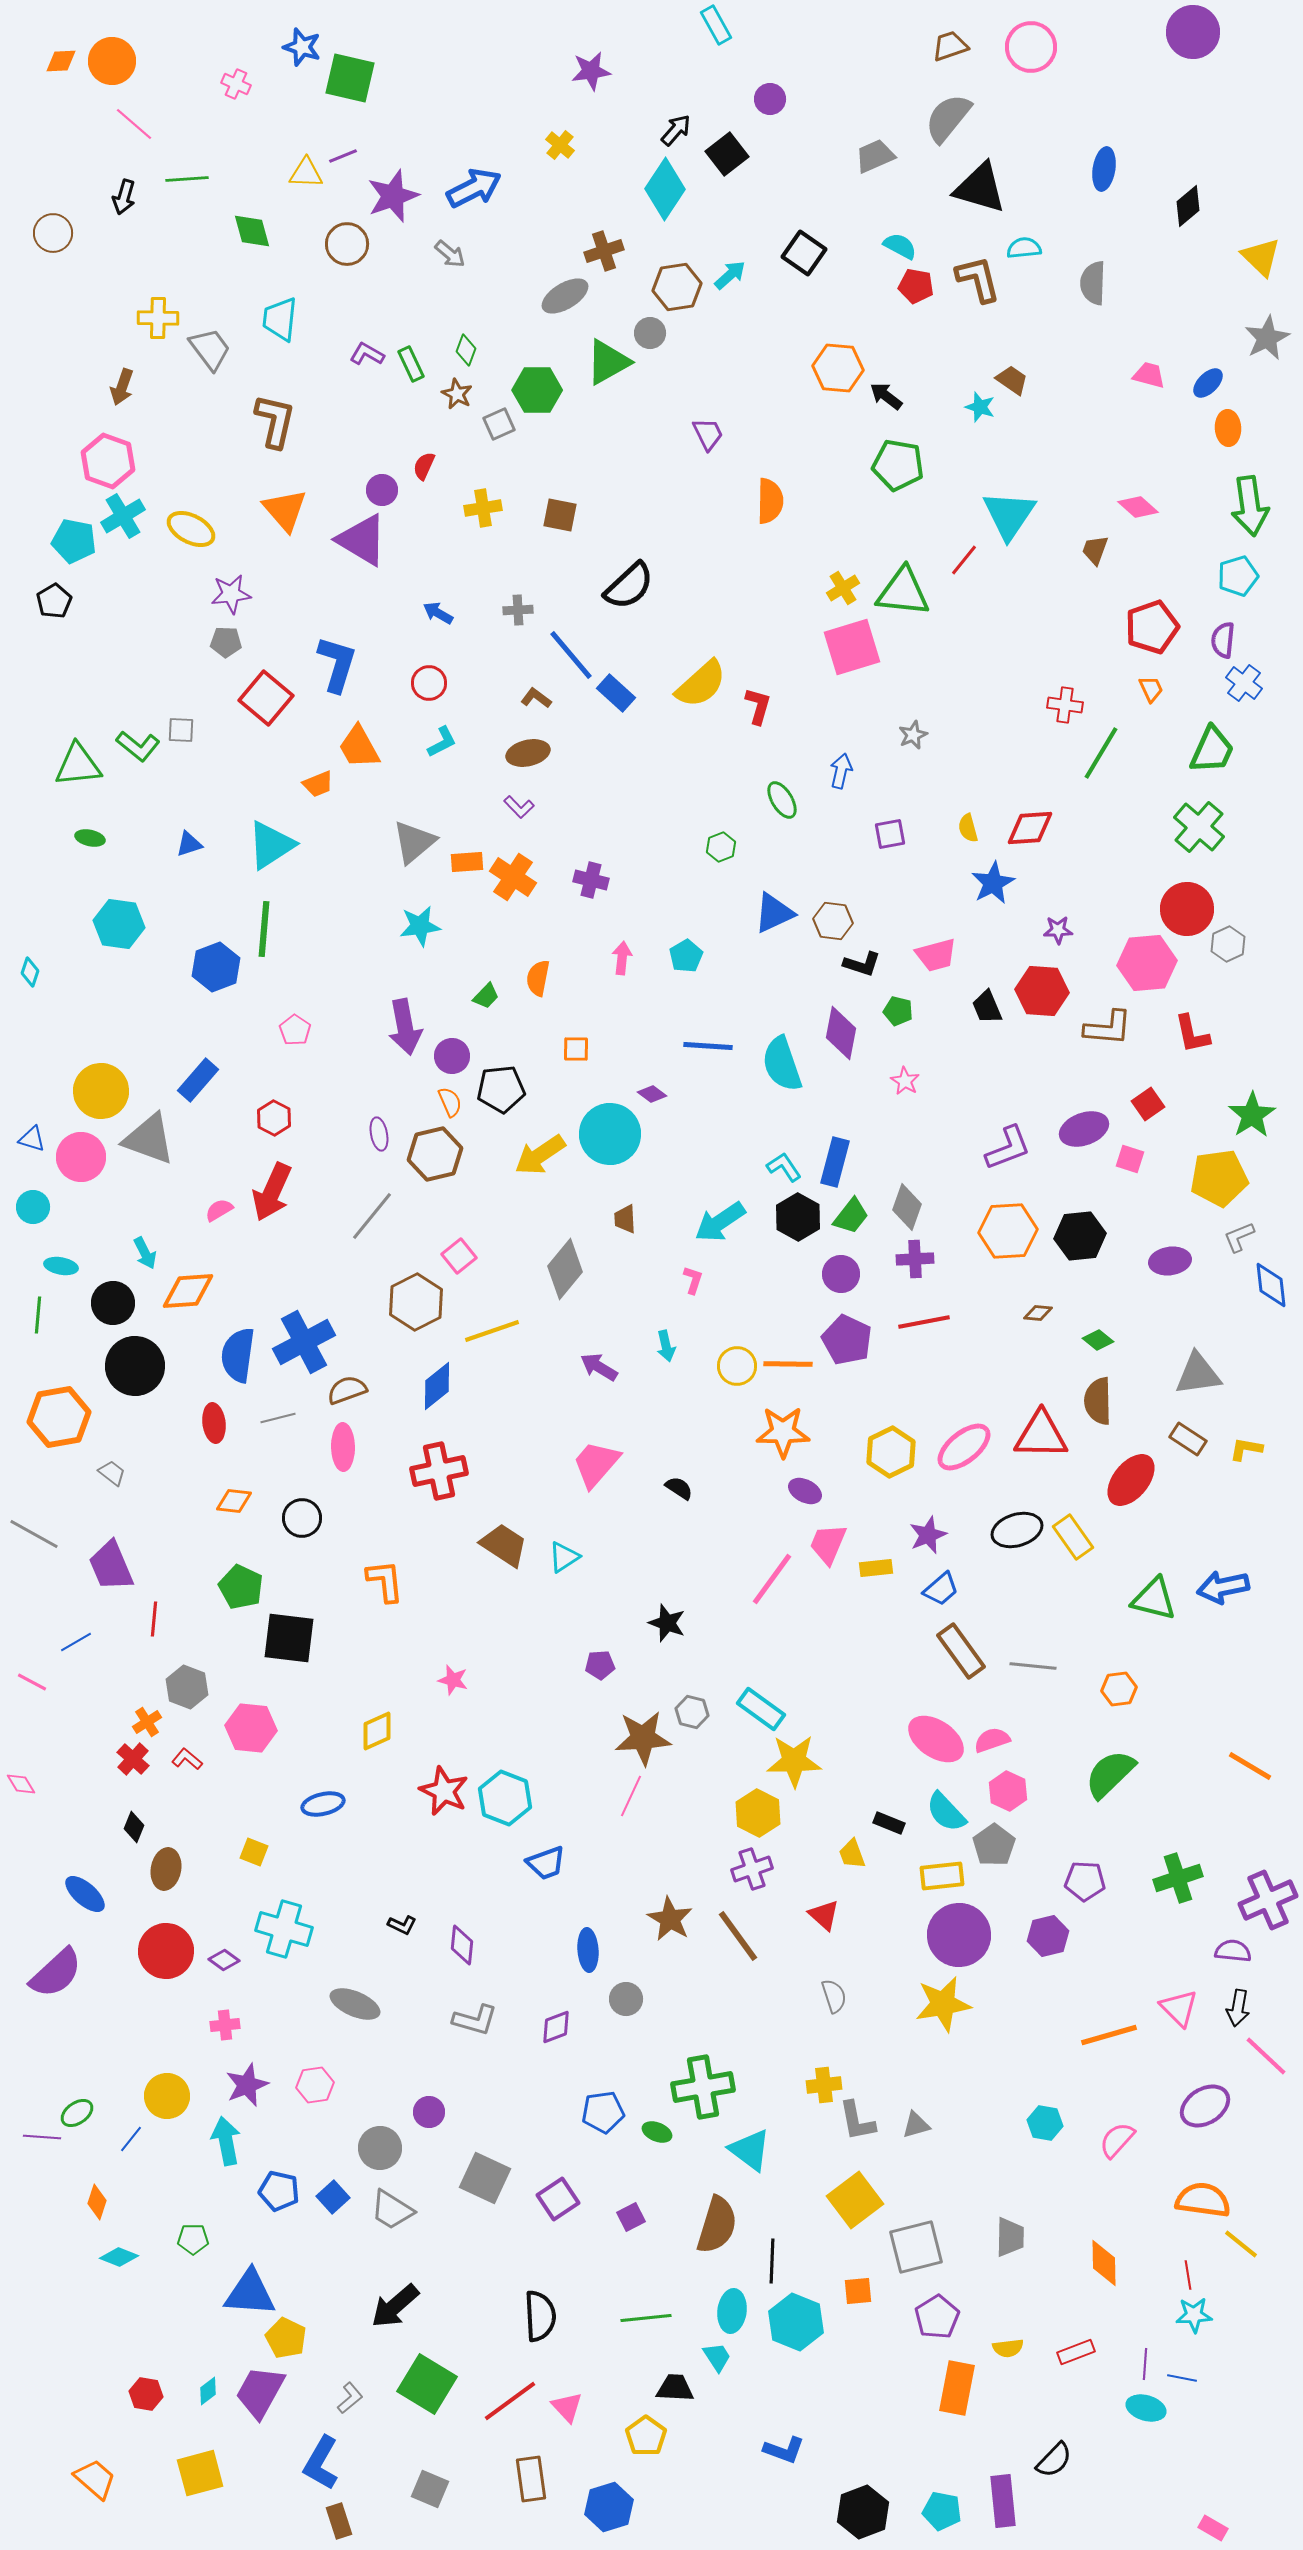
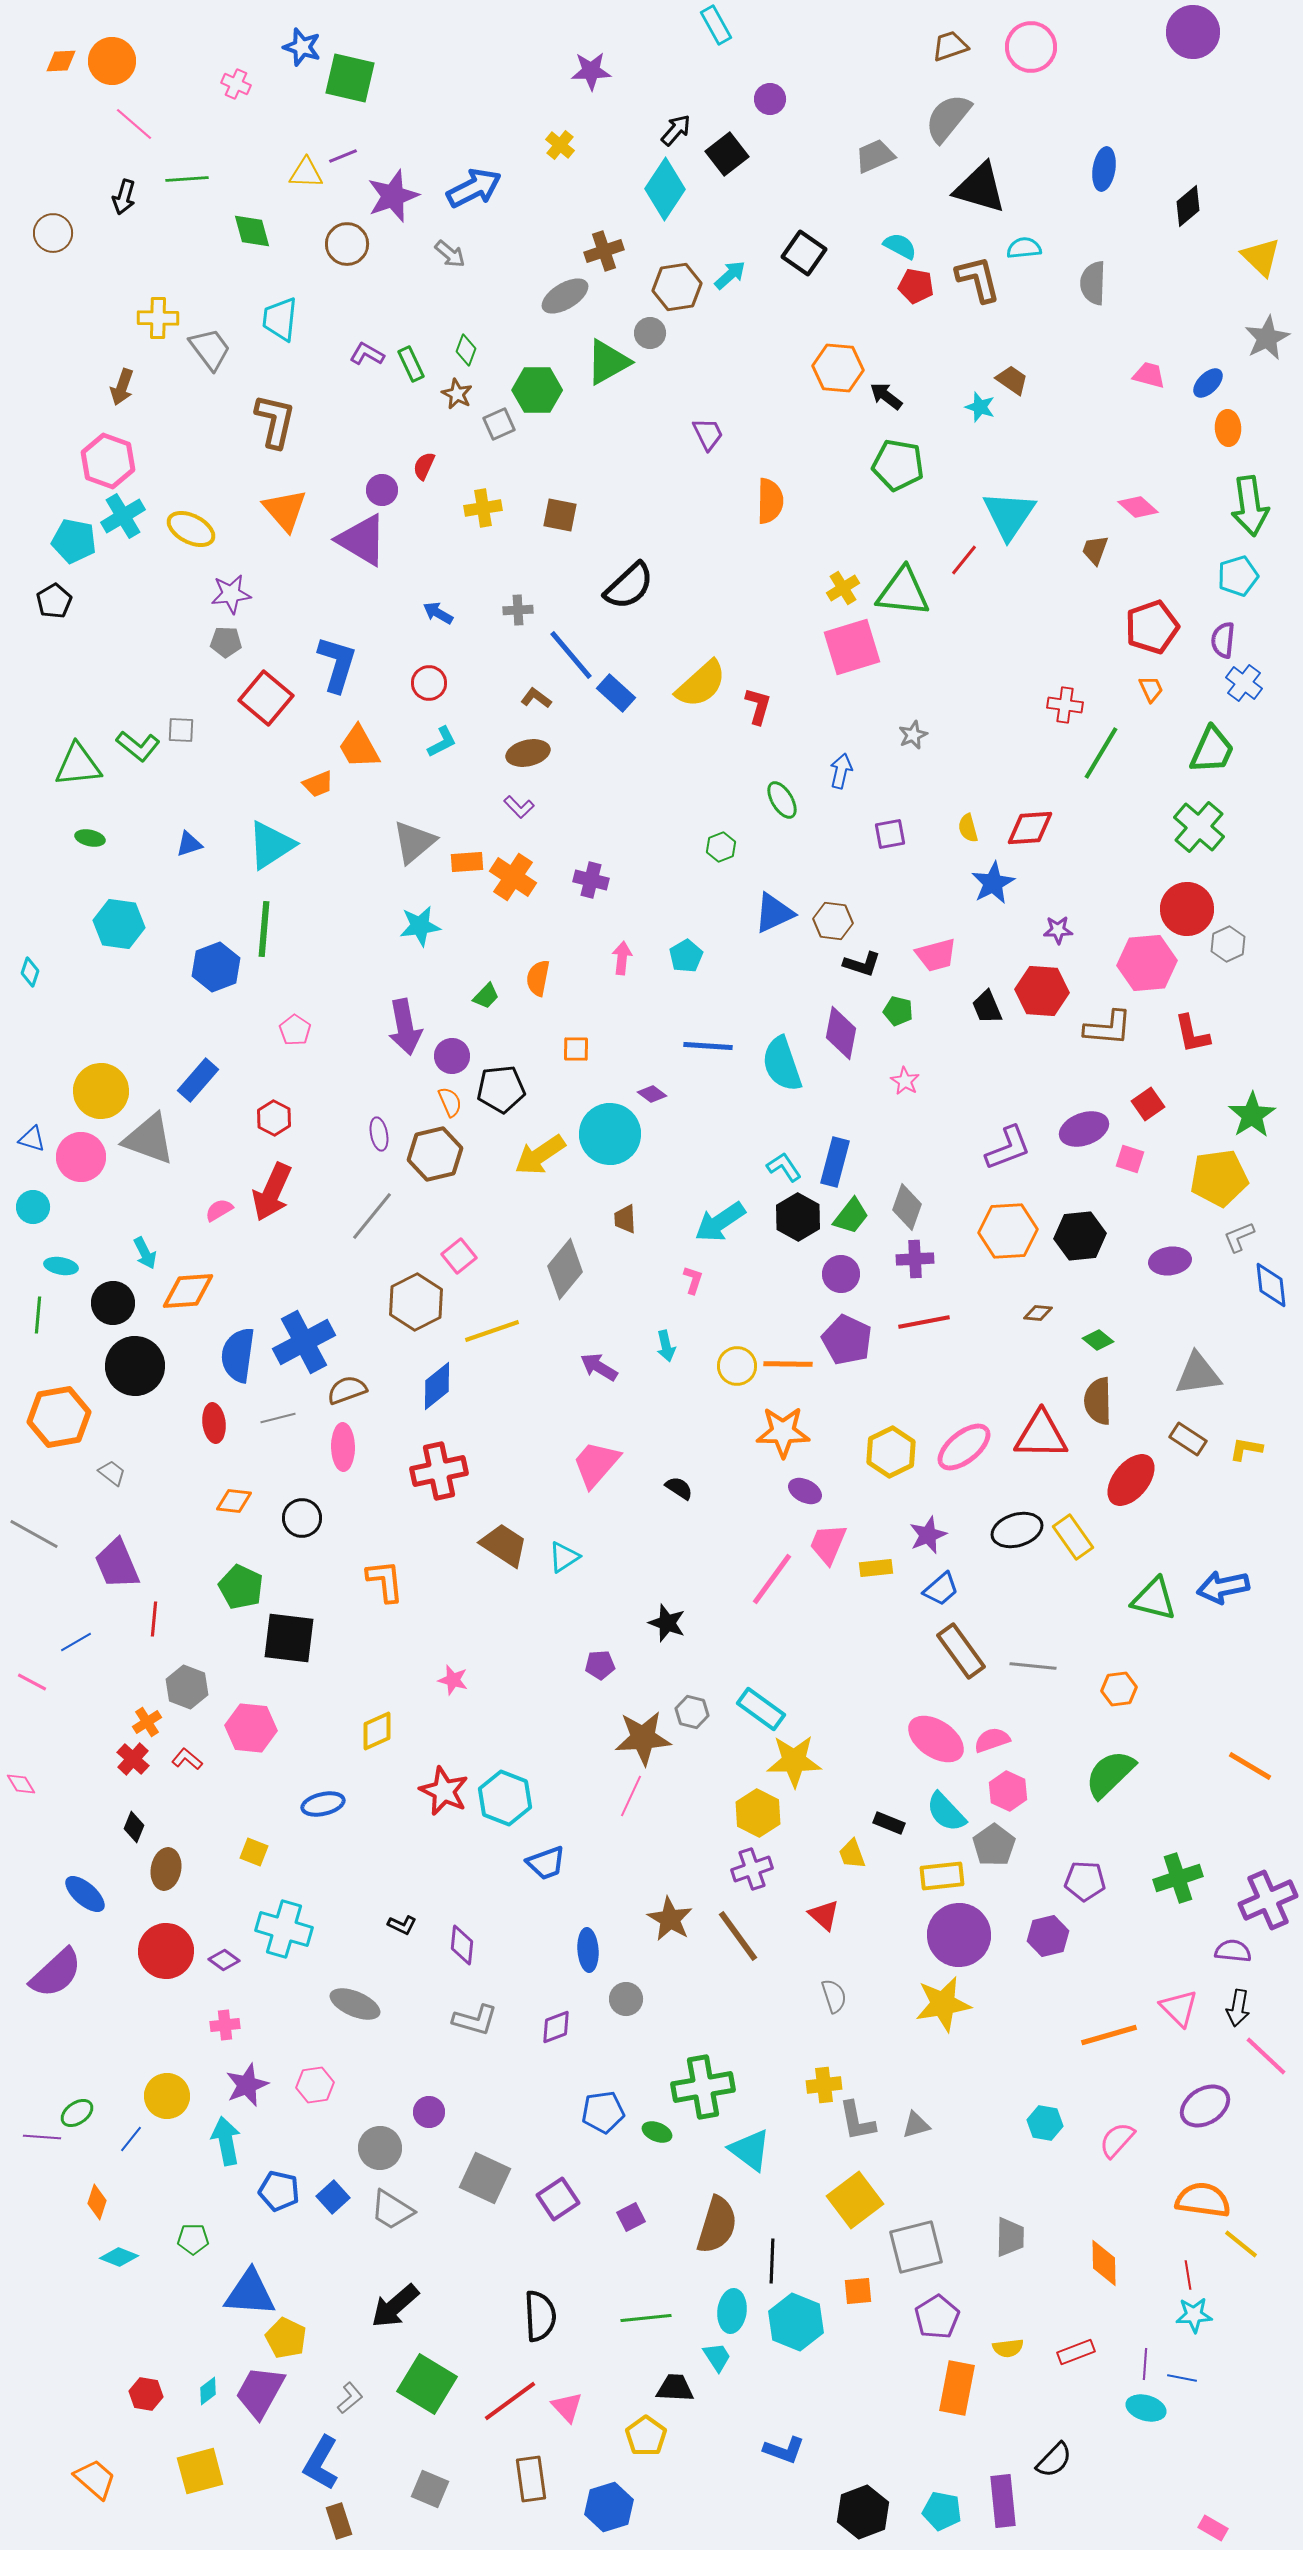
purple star at (591, 71): rotated 6 degrees clockwise
purple trapezoid at (111, 1566): moved 6 px right, 2 px up
yellow square at (200, 2473): moved 2 px up
